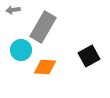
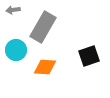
cyan circle: moved 5 px left
black square: rotated 10 degrees clockwise
